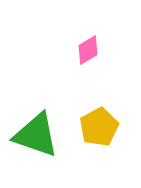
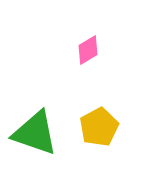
green triangle: moved 1 px left, 2 px up
